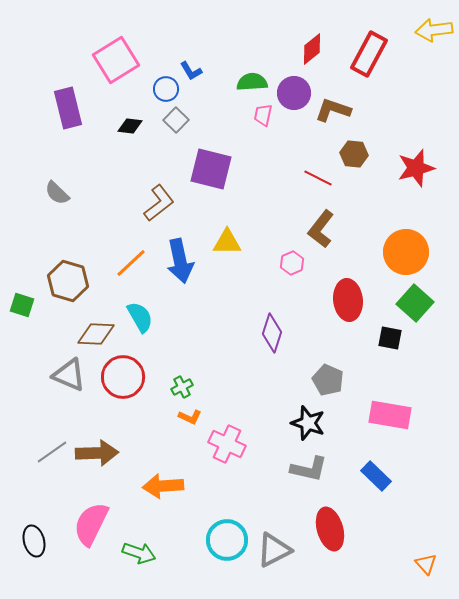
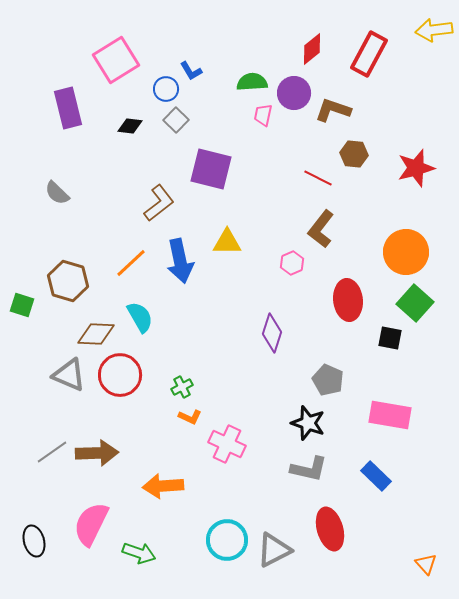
red circle at (123, 377): moved 3 px left, 2 px up
